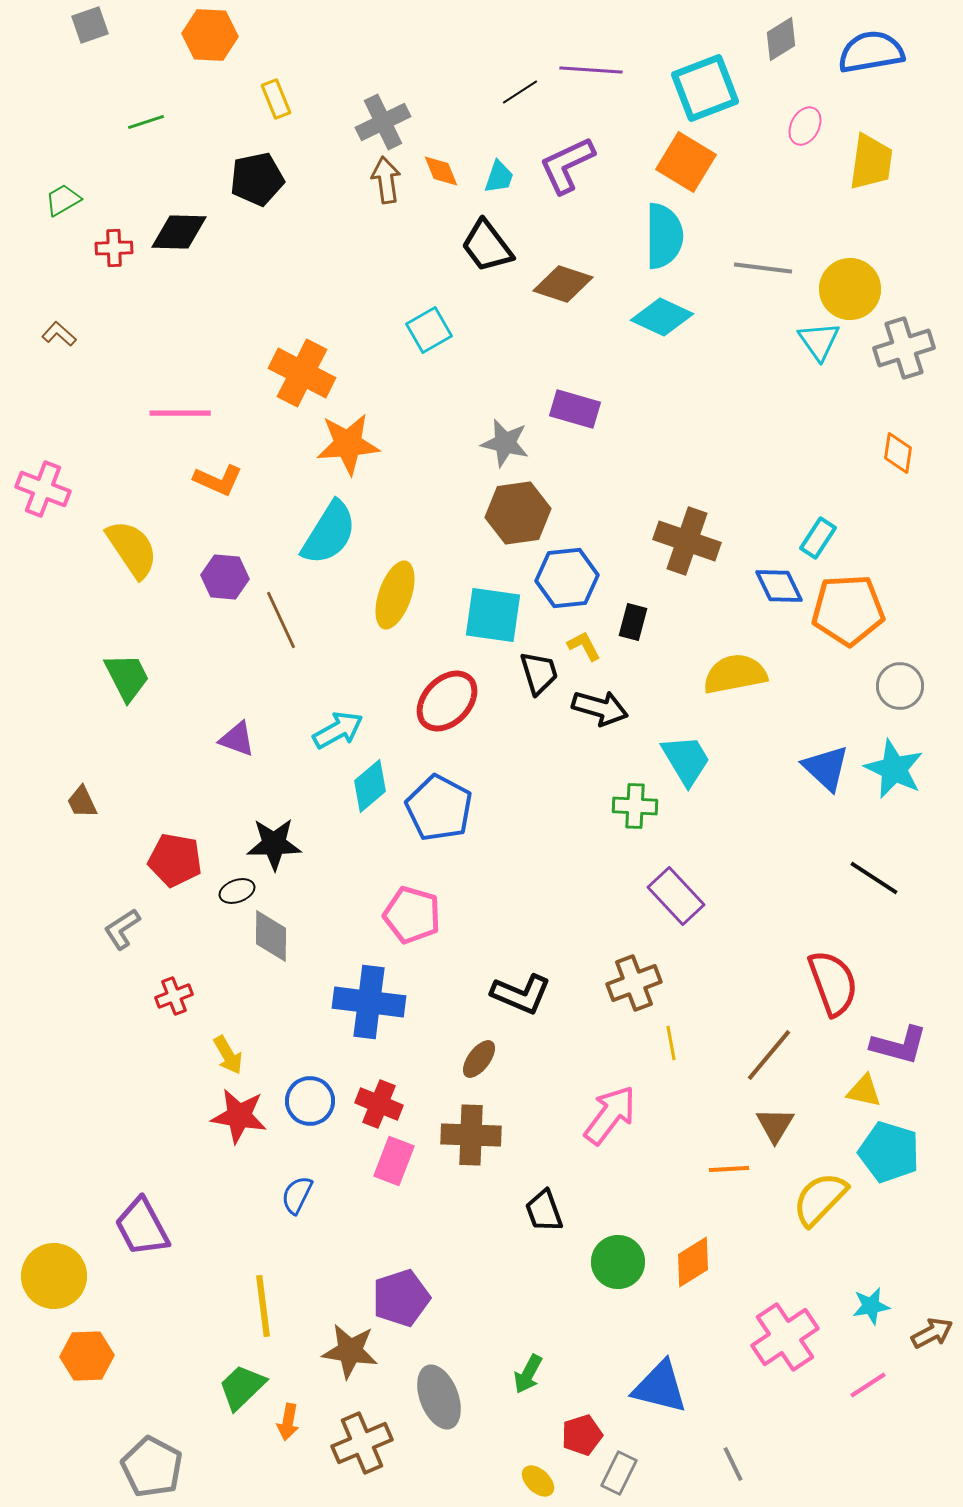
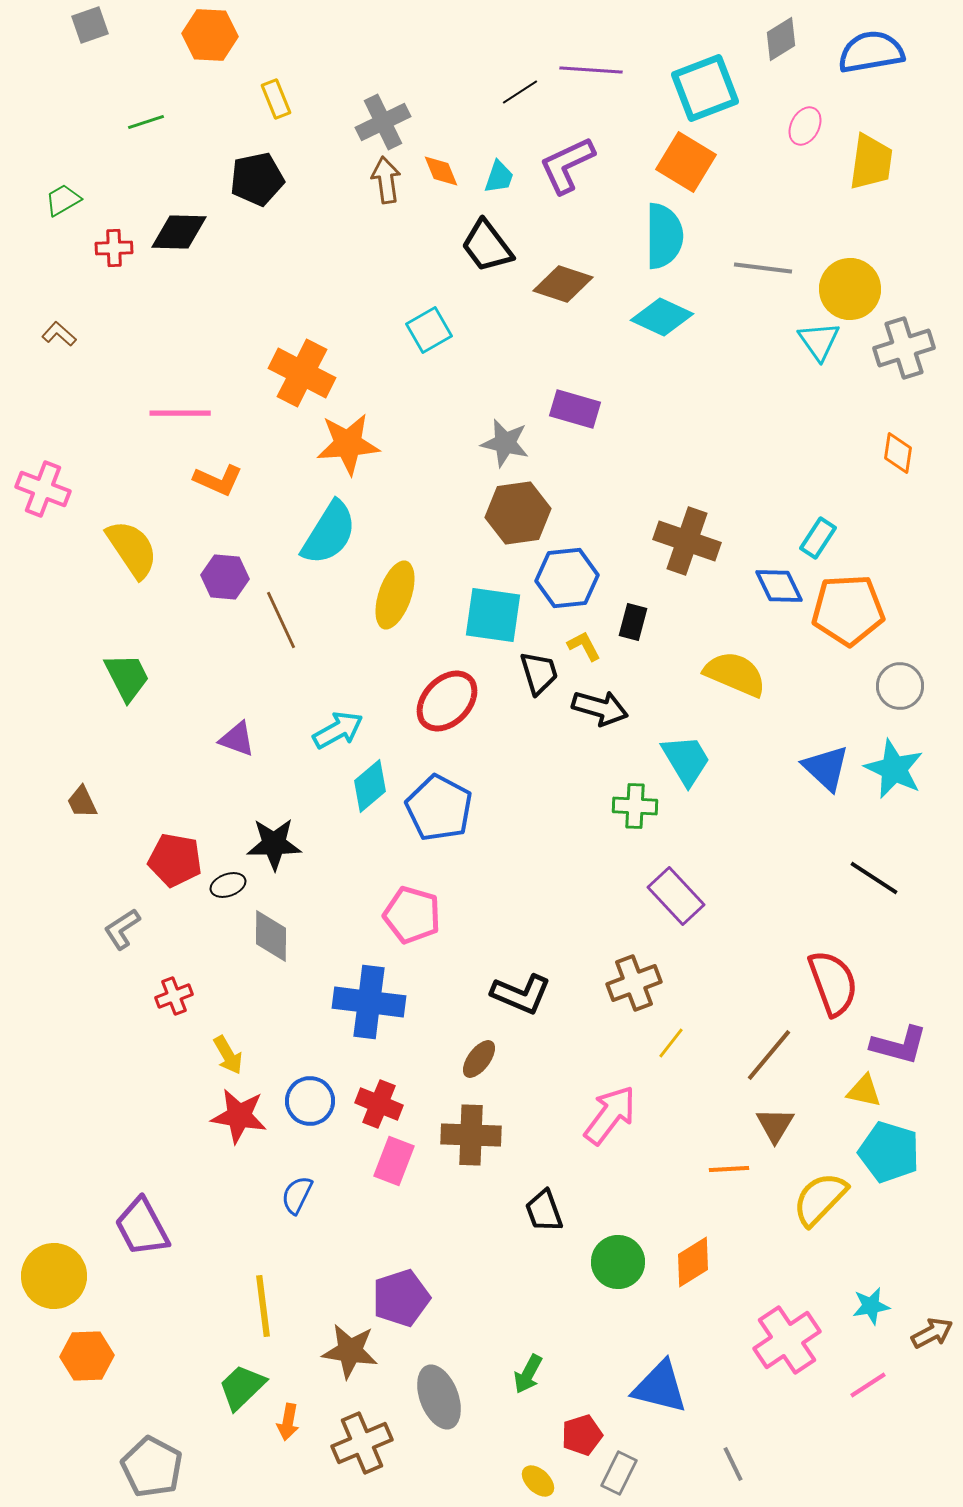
yellow semicircle at (735, 674): rotated 34 degrees clockwise
black ellipse at (237, 891): moved 9 px left, 6 px up
yellow line at (671, 1043): rotated 48 degrees clockwise
pink cross at (785, 1337): moved 2 px right, 3 px down
